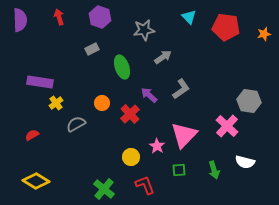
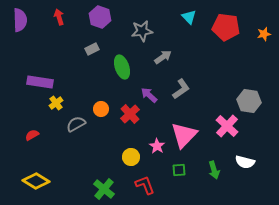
gray star: moved 2 px left, 1 px down
orange circle: moved 1 px left, 6 px down
